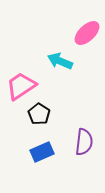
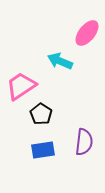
pink ellipse: rotated 8 degrees counterclockwise
black pentagon: moved 2 px right
blue rectangle: moved 1 px right, 2 px up; rotated 15 degrees clockwise
